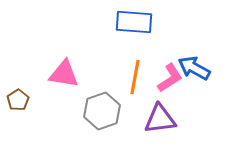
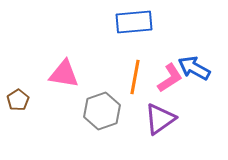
blue rectangle: rotated 9 degrees counterclockwise
purple triangle: rotated 28 degrees counterclockwise
